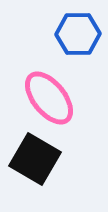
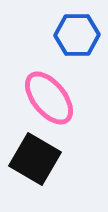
blue hexagon: moved 1 px left, 1 px down
